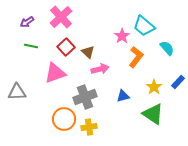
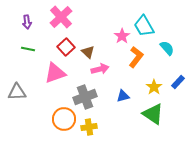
purple arrow: rotated 64 degrees counterclockwise
cyan trapezoid: rotated 20 degrees clockwise
green line: moved 3 px left, 3 px down
